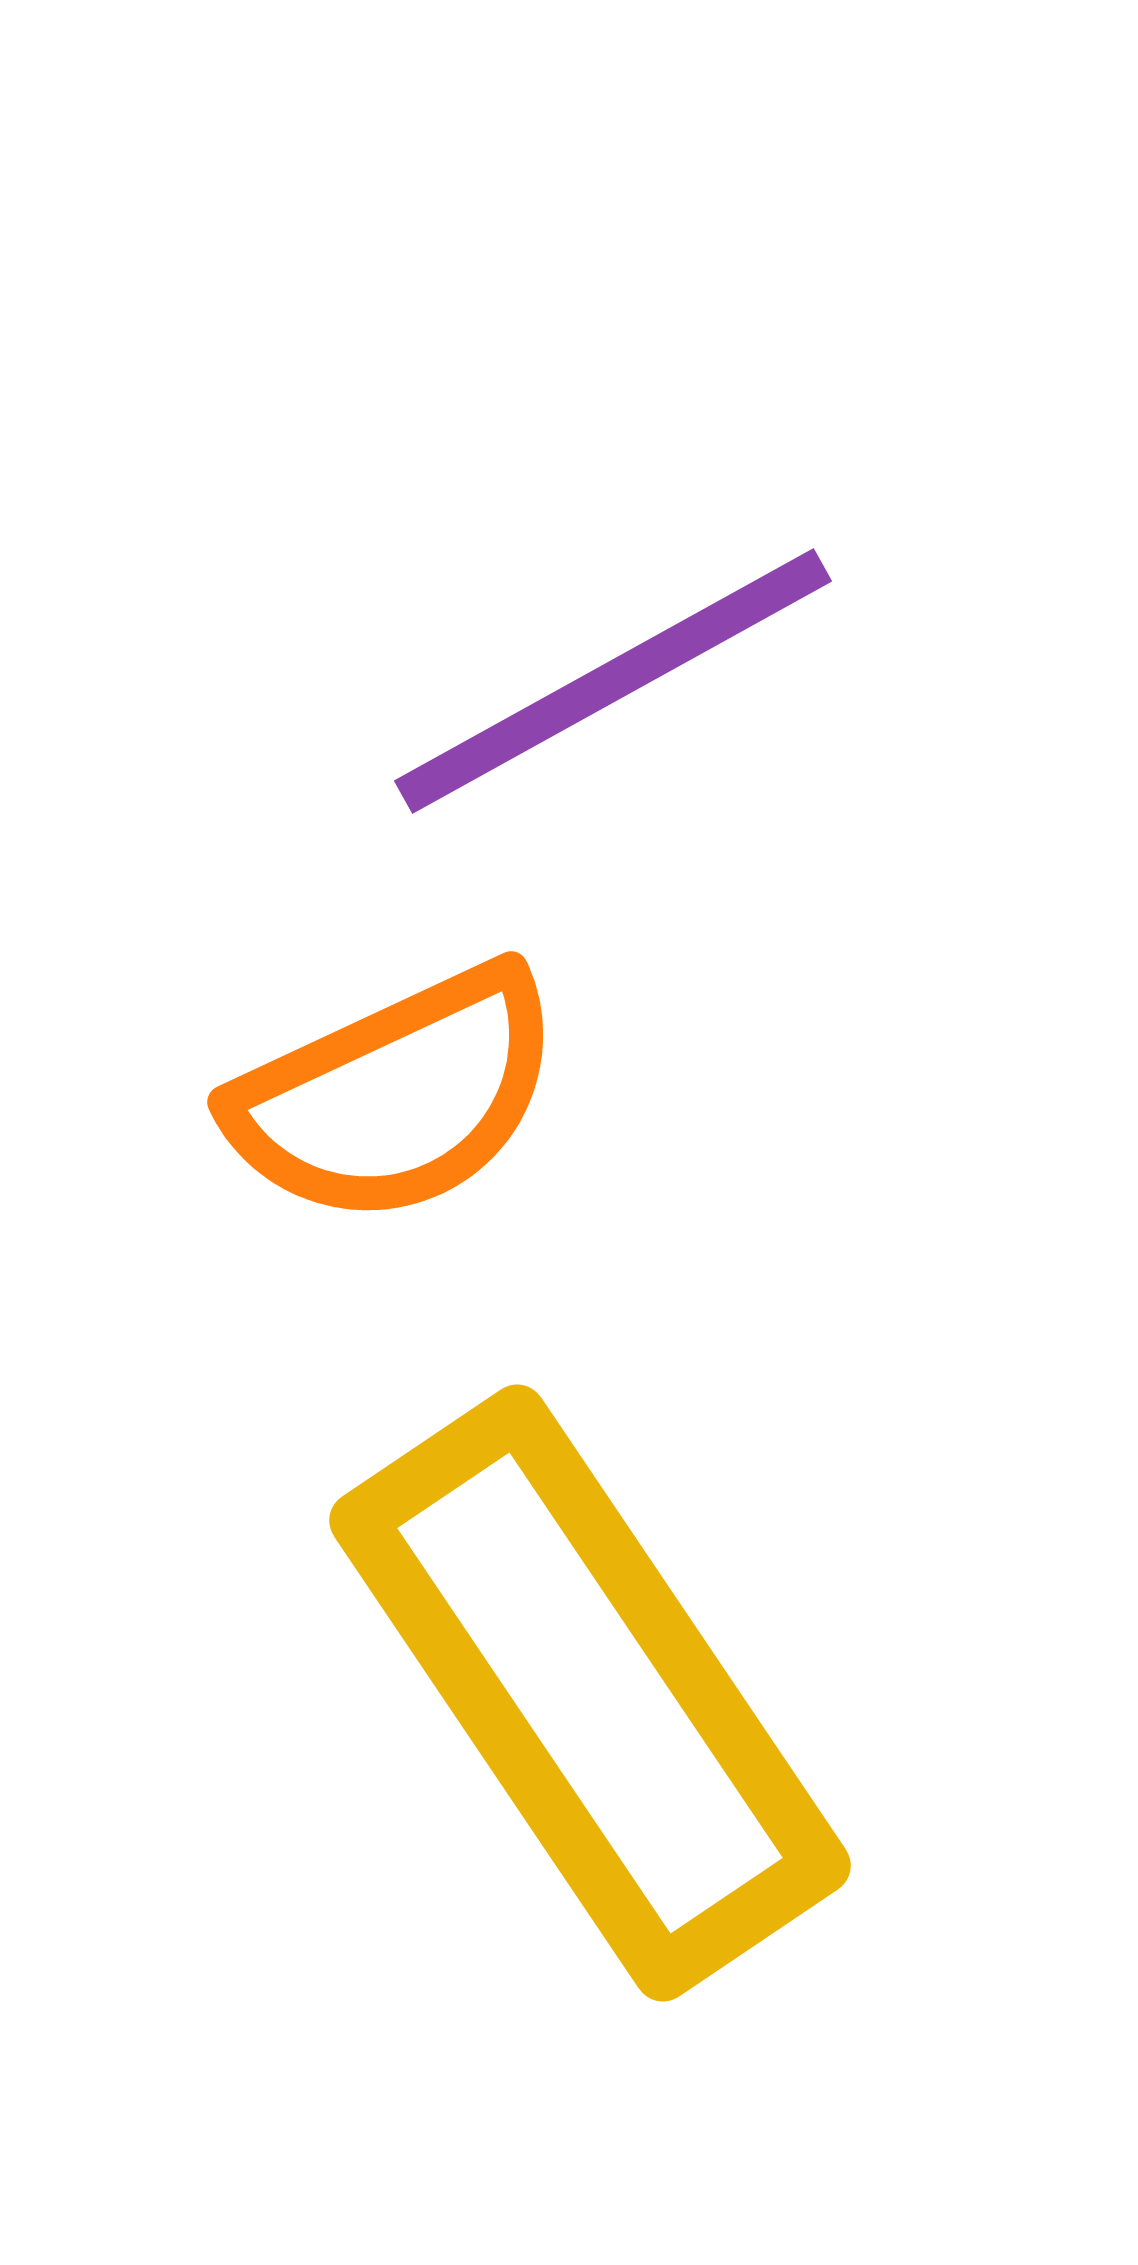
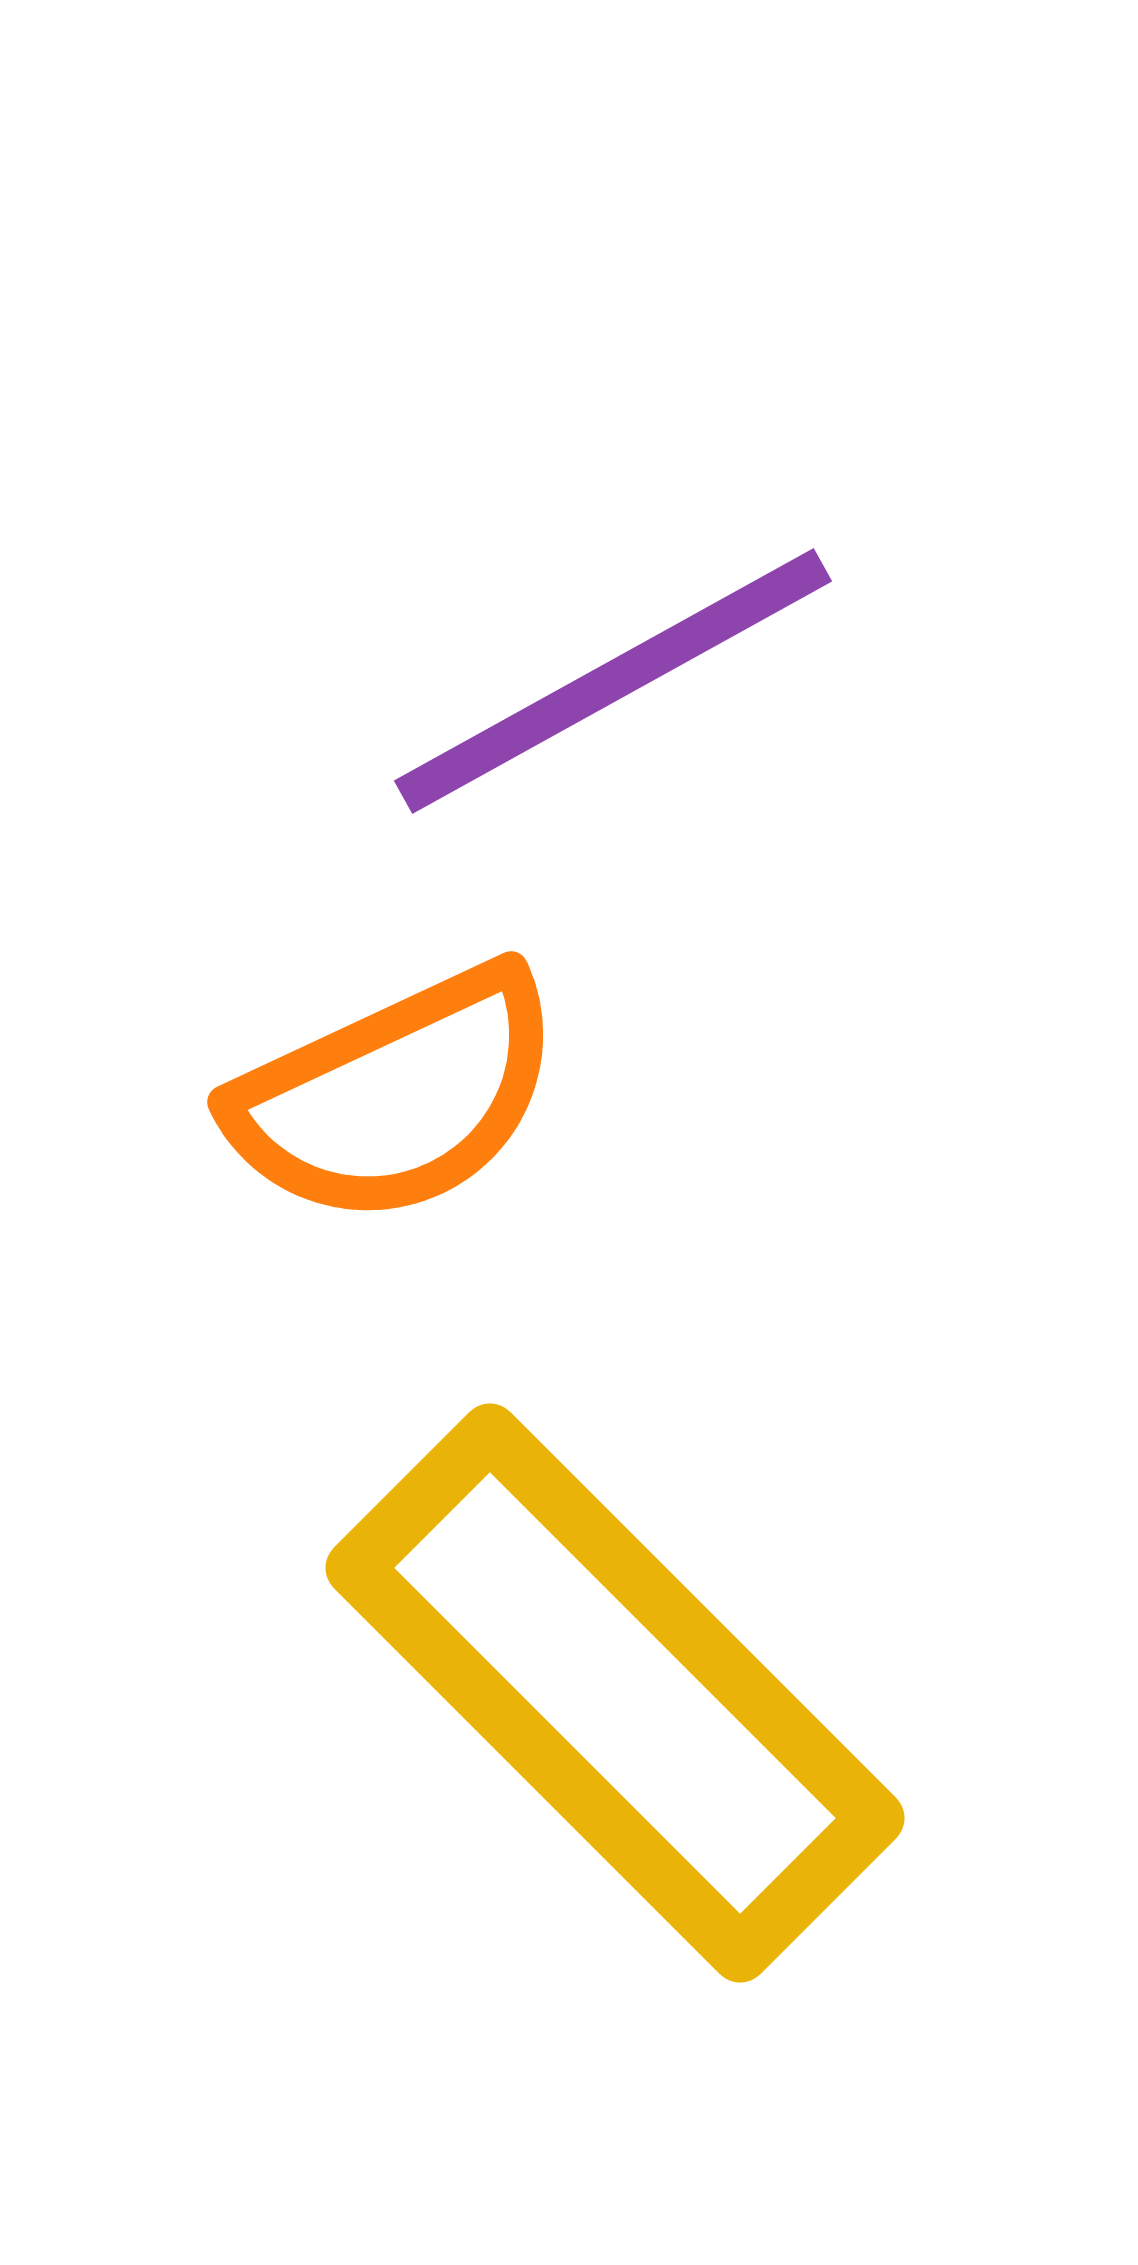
yellow rectangle: moved 25 px right; rotated 11 degrees counterclockwise
